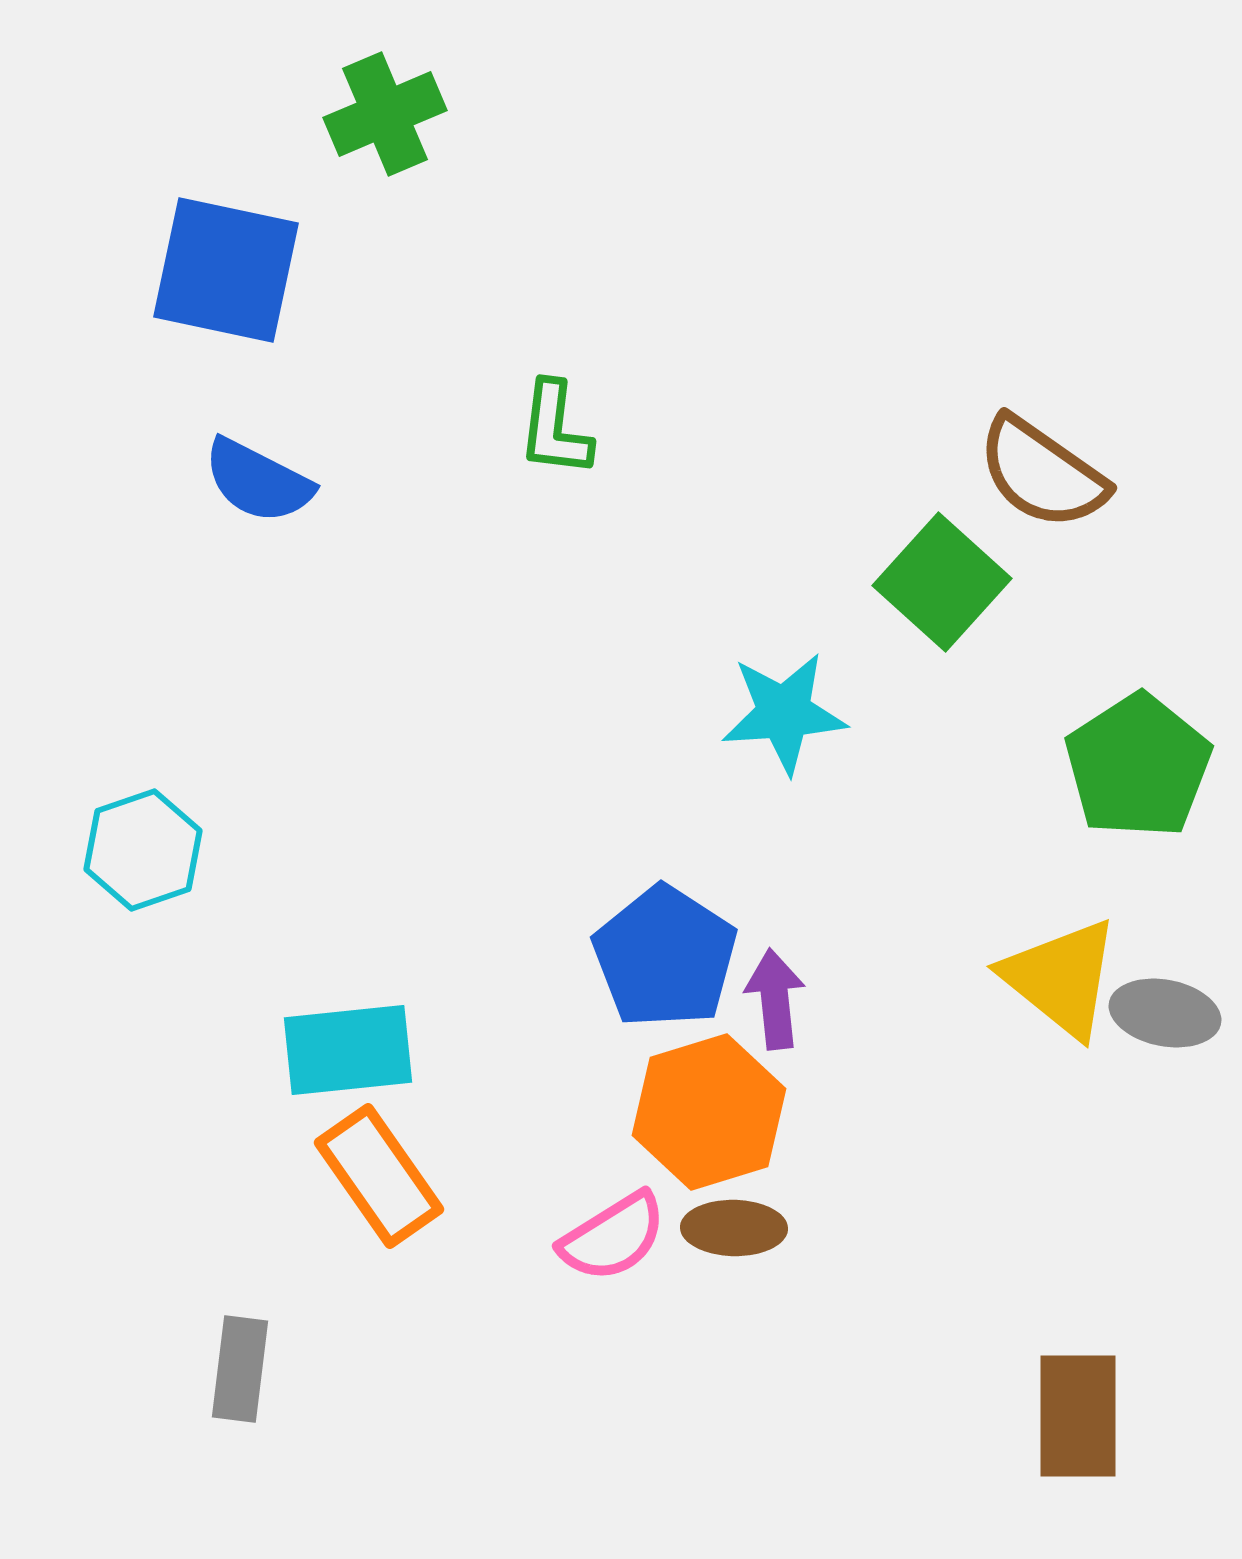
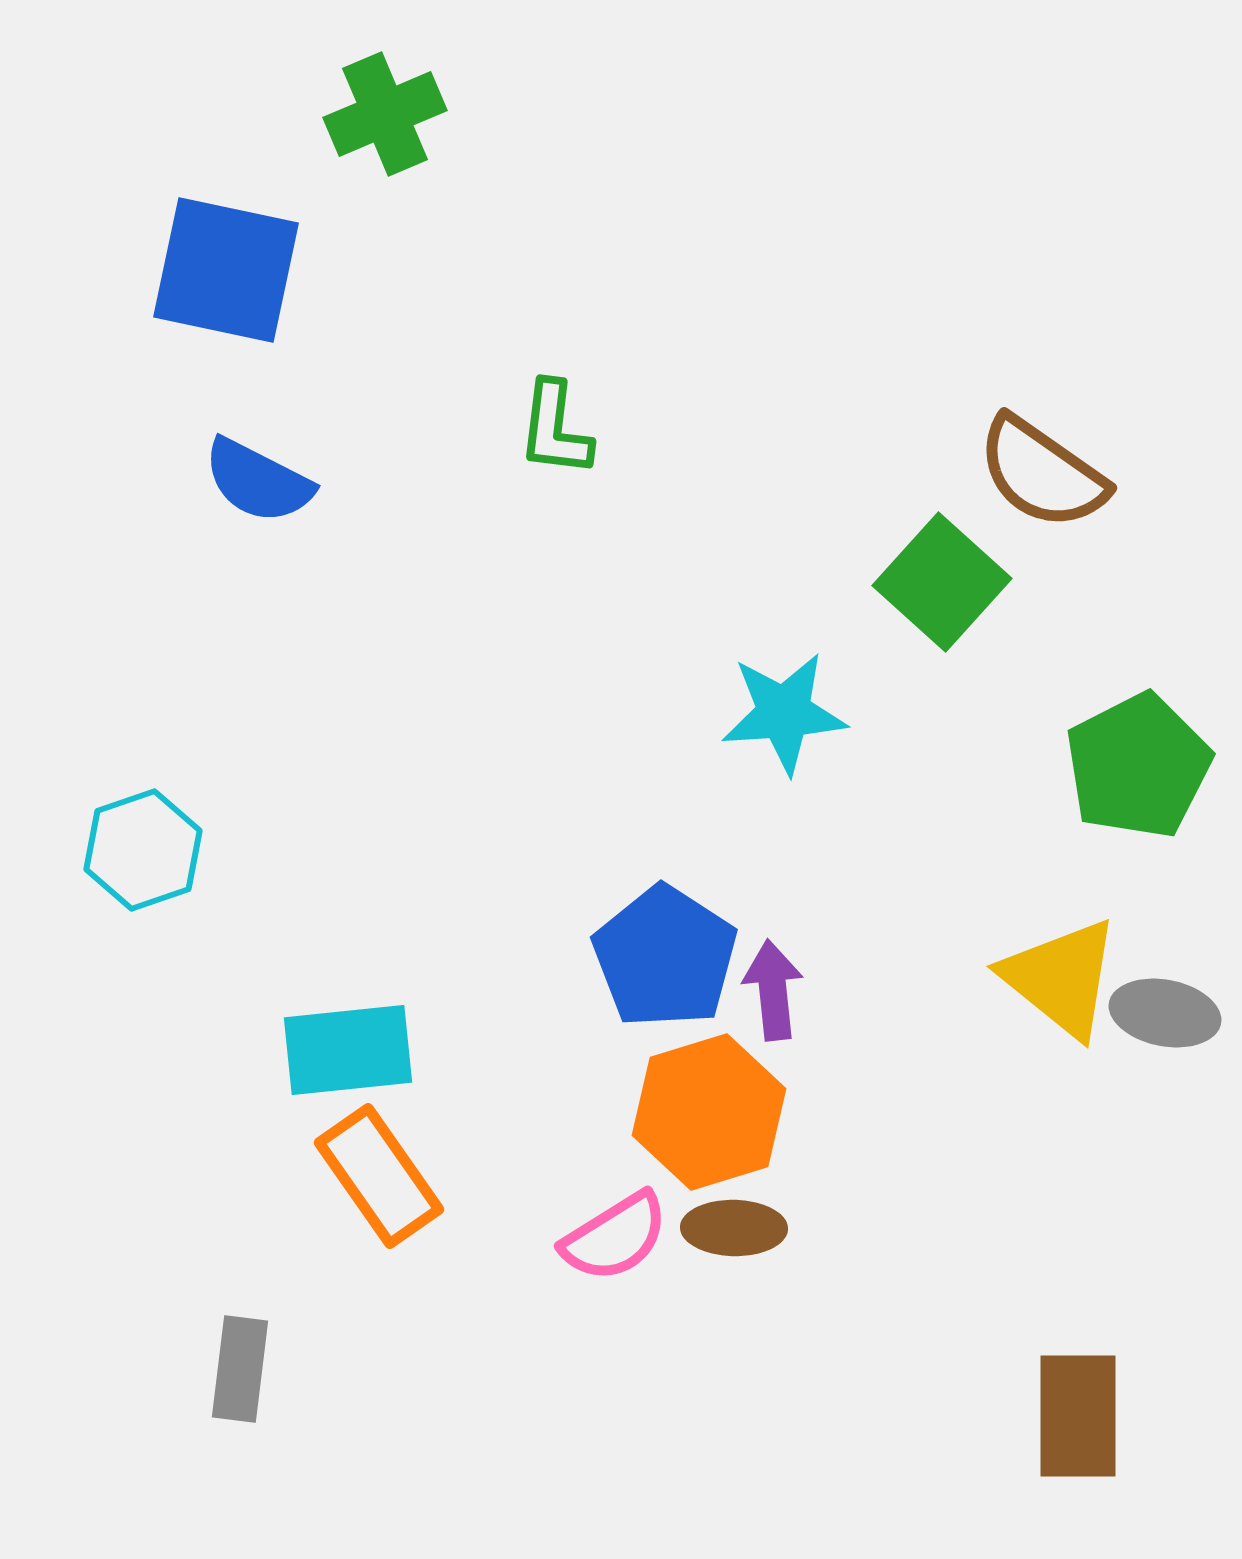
green pentagon: rotated 6 degrees clockwise
purple arrow: moved 2 px left, 9 px up
pink semicircle: moved 2 px right
